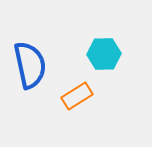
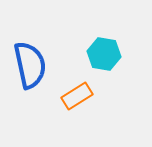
cyan hexagon: rotated 12 degrees clockwise
